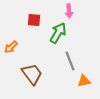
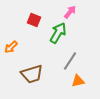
pink arrow: moved 1 px right, 1 px down; rotated 136 degrees counterclockwise
red square: rotated 16 degrees clockwise
gray line: rotated 54 degrees clockwise
brown trapezoid: rotated 110 degrees clockwise
orange triangle: moved 6 px left
